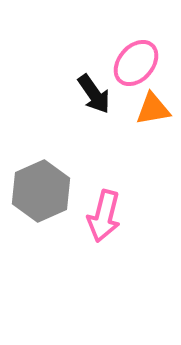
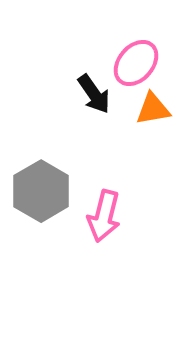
gray hexagon: rotated 6 degrees counterclockwise
